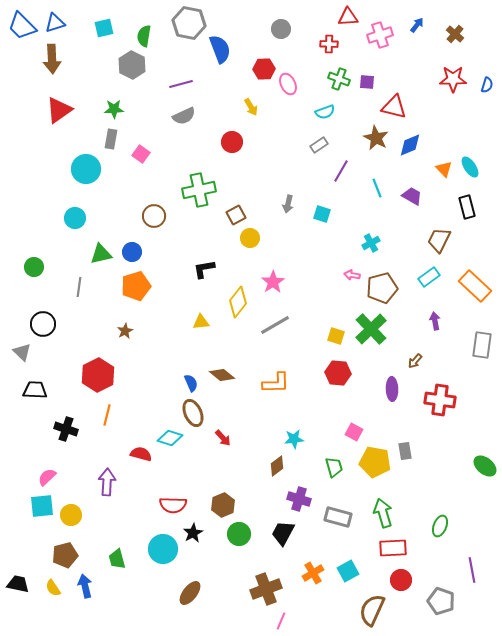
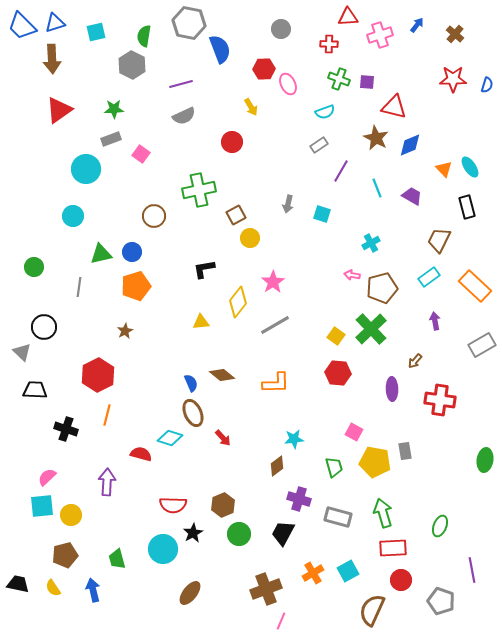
cyan square at (104, 28): moved 8 px left, 4 px down
gray rectangle at (111, 139): rotated 60 degrees clockwise
cyan circle at (75, 218): moved 2 px left, 2 px up
black circle at (43, 324): moved 1 px right, 3 px down
yellow square at (336, 336): rotated 18 degrees clockwise
gray rectangle at (482, 345): rotated 52 degrees clockwise
green ellipse at (485, 466): moved 6 px up; rotated 60 degrees clockwise
blue arrow at (85, 586): moved 8 px right, 4 px down
